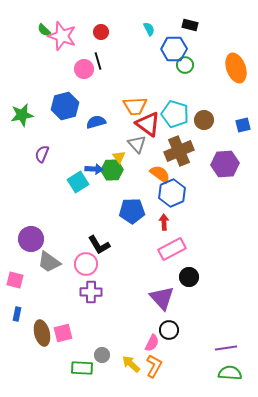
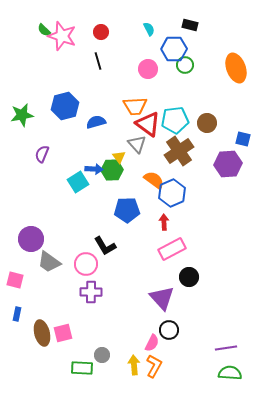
pink circle at (84, 69): moved 64 px right
cyan pentagon at (175, 114): moved 6 px down; rotated 24 degrees counterclockwise
brown circle at (204, 120): moved 3 px right, 3 px down
blue square at (243, 125): moved 14 px down; rotated 28 degrees clockwise
brown cross at (179, 151): rotated 12 degrees counterclockwise
purple hexagon at (225, 164): moved 3 px right
orange semicircle at (160, 174): moved 6 px left, 6 px down
blue pentagon at (132, 211): moved 5 px left, 1 px up
black L-shape at (99, 245): moved 6 px right, 1 px down
yellow arrow at (131, 364): moved 3 px right, 1 px down; rotated 42 degrees clockwise
